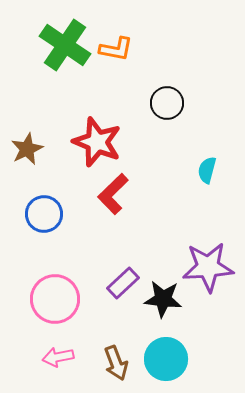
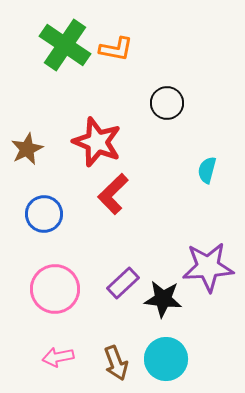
pink circle: moved 10 px up
